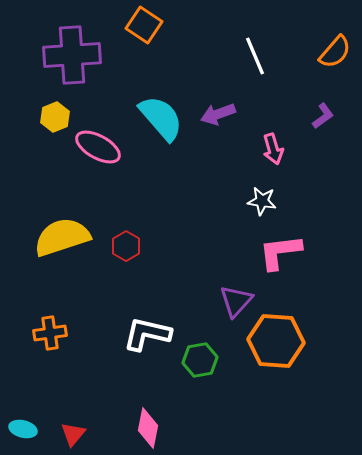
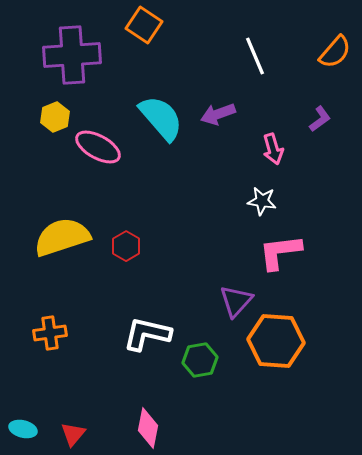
purple L-shape: moved 3 px left, 3 px down
